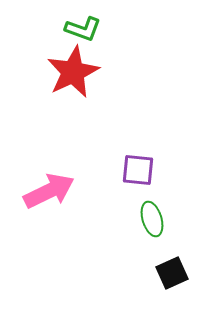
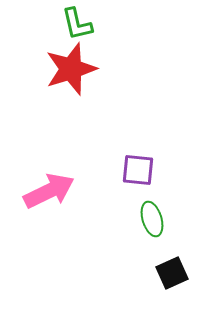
green L-shape: moved 6 px left, 5 px up; rotated 57 degrees clockwise
red star: moved 2 px left, 3 px up; rotated 8 degrees clockwise
